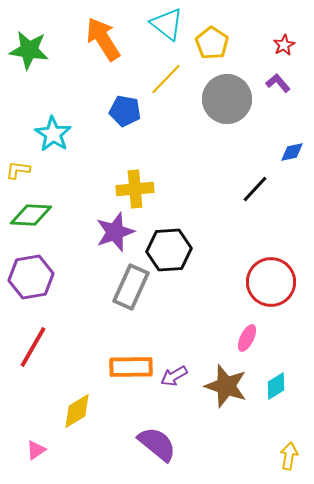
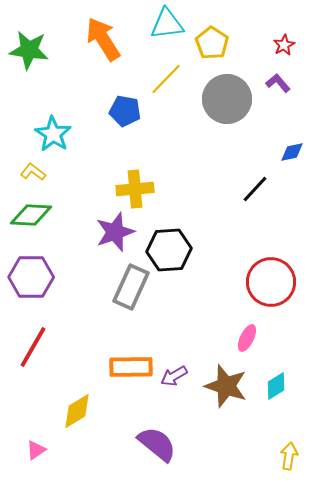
cyan triangle: rotated 45 degrees counterclockwise
yellow L-shape: moved 15 px right, 2 px down; rotated 30 degrees clockwise
purple hexagon: rotated 9 degrees clockwise
